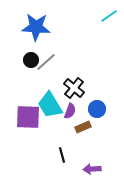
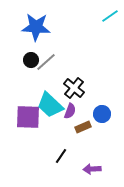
cyan line: moved 1 px right
cyan trapezoid: rotated 16 degrees counterclockwise
blue circle: moved 5 px right, 5 px down
black line: moved 1 px left, 1 px down; rotated 49 degrees clockwise
